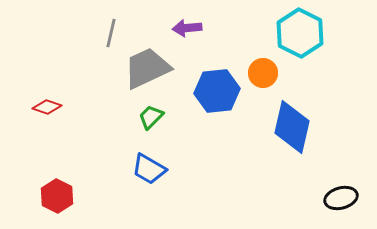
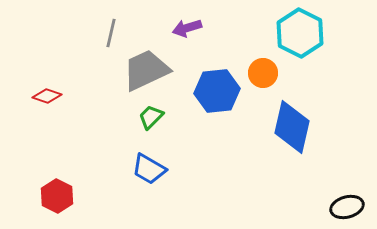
purple arrow: rotated 12 degrees counterclockwise
gray trapezoid: moved 1 px left, 2 px down
red diamond: moved 11 px up
black ellipse: moved 6 px right, 9 px down
